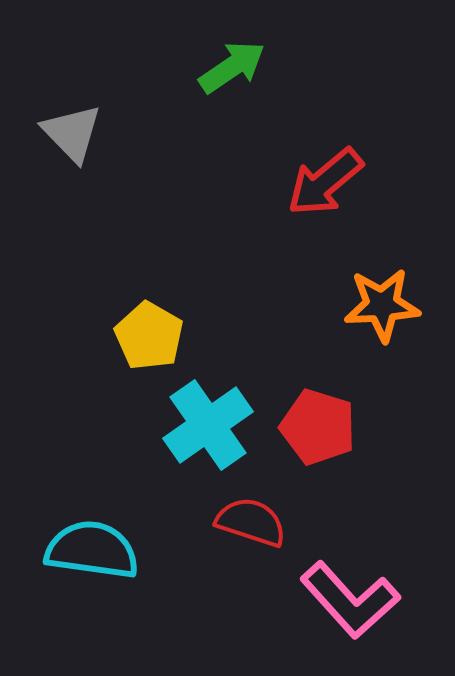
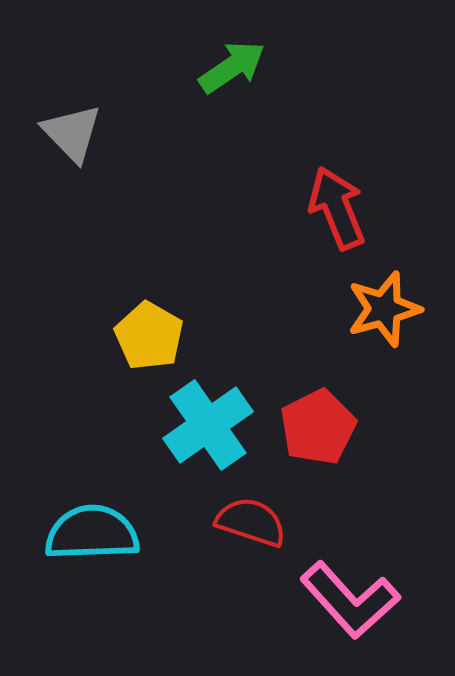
red arrow: moved 12 px right, 26 px down; rotated 108 degrees clockwise
orange star: moved 2 px right, 4 px down; rotated 12 degrees counterclockwise
red pentagon: rotated 28 degrees clockwise
cyan semicircle: moved 17 px up; rotated 10 degrees counterclockwise
